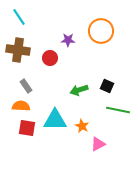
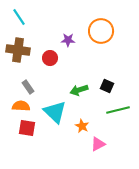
gray rectangle: moved 2 px right, 1 px down
green line: rotated 25 degrees counterclockwise
cyan triangle: moved 8 px up; rotated 45 degrees clockwise
